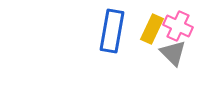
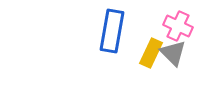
yellow rectangle: moved 1 px left, 24 px down
